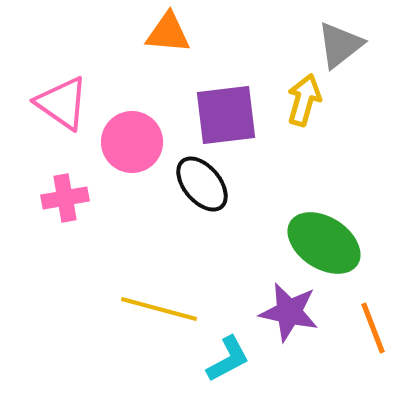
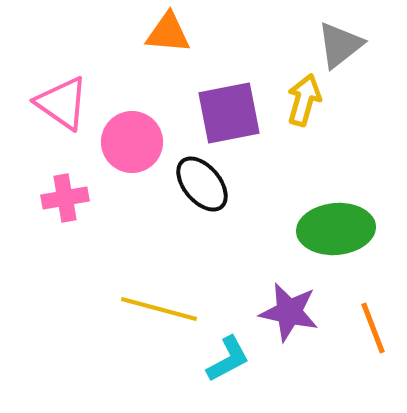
purple square: moved 3 px right, 2 px up; rotated 4 degrees counterclockwise
green ellipse: moved 12 px right, 14 px up; rotated 38 degrees counterclockwise
